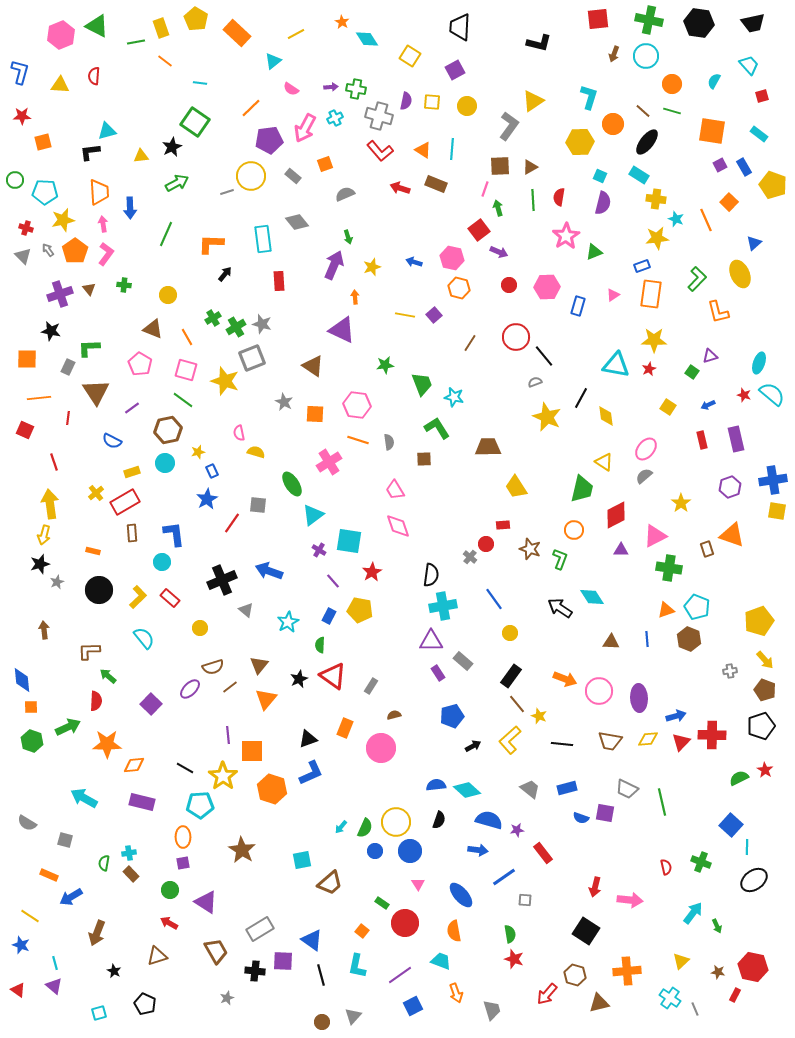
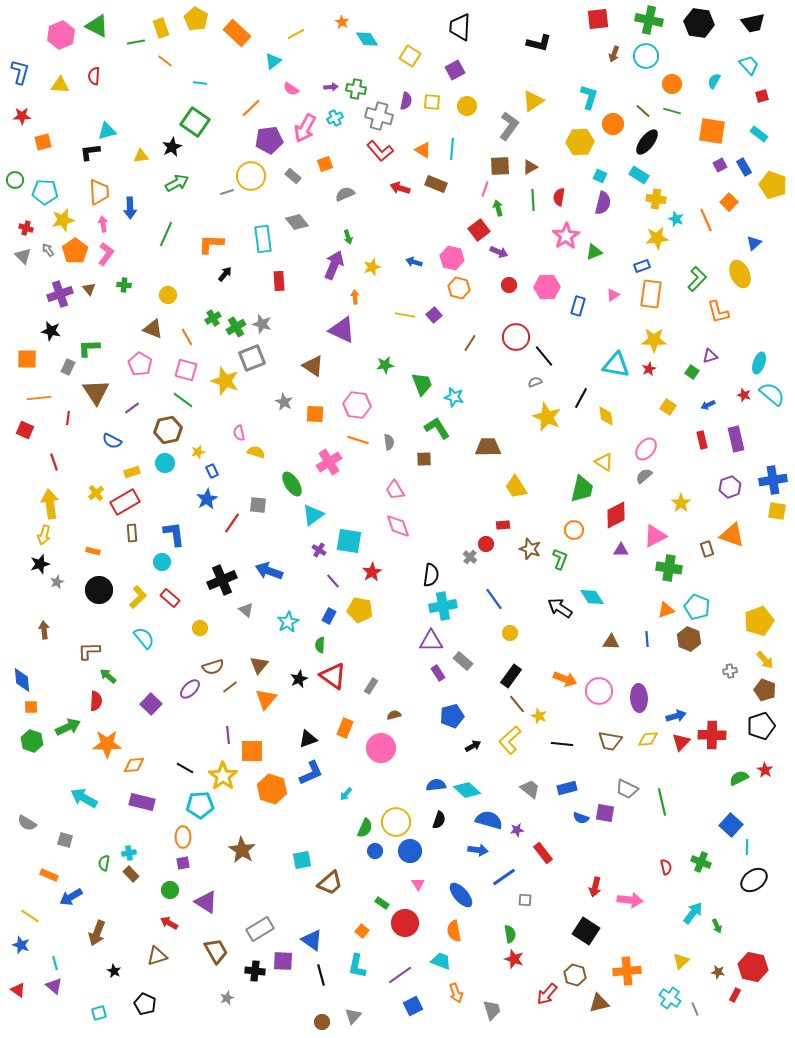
cyan arrow at (341, 827): moved 5 px right, 33 px up
